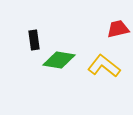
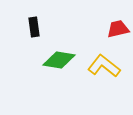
black rectangle: moved 13 px up
